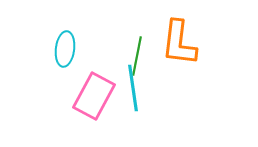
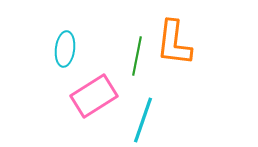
orange L-shape: moved 5 px left
cyan line: moved 10 px right, 32 px down; rotated 27 degrees clockwise
pink rectangle: rotated 30 degrees clockwise
